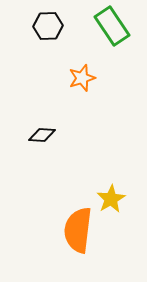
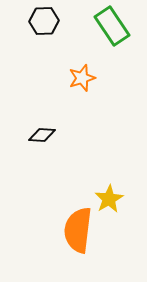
black hexagon: moved 4 px left, 5 px up
yellow star: moved 2 px left
